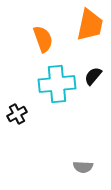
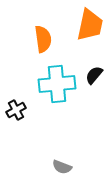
orange semicircle: rotated 12 degrees clockwise
black semicircle: moved 1 px right, 1 px up
black cross: moved 1 px left, 4 px up
gray semicircle: moved 21 px left; rotated 18 degrees clockwise
